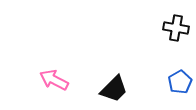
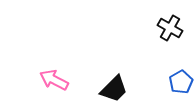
black cross: moved 6 px left; rotated 20 degrees clockwise
blue pentagon: moved 1 px right
